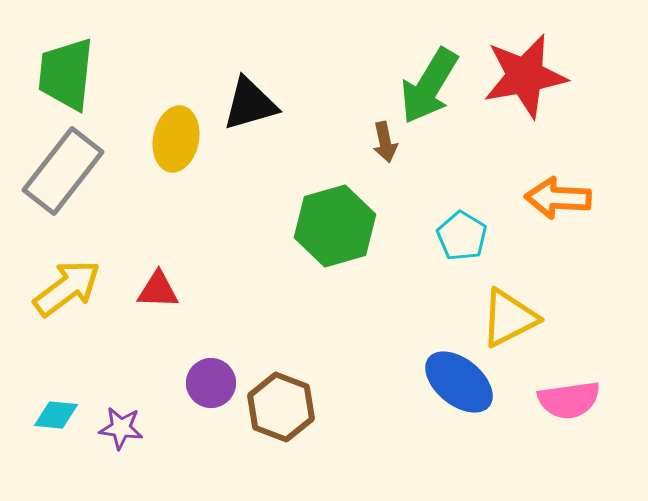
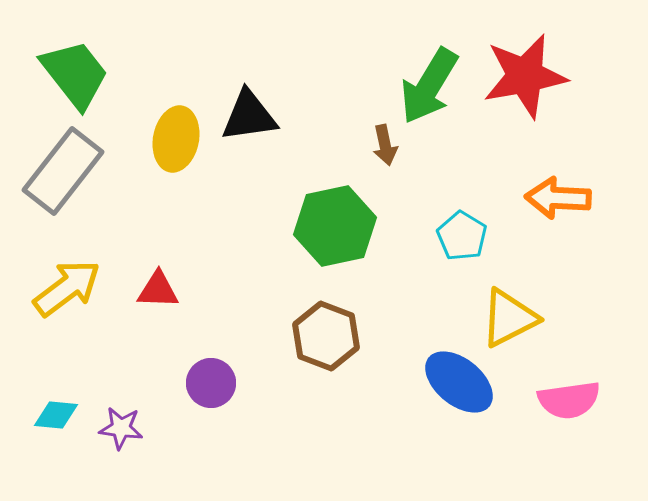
green trapezoid: moved 9 px right; rotated 136 degrees clockwise
black triangle: moved 1 px left, 12 px down; rotated 8 degrees clockwise
brown arrow: moved 3 px down
green hexagon: rotated 4 degrees clockwise
brown hexagon: moved 45 px right, 71 px up
